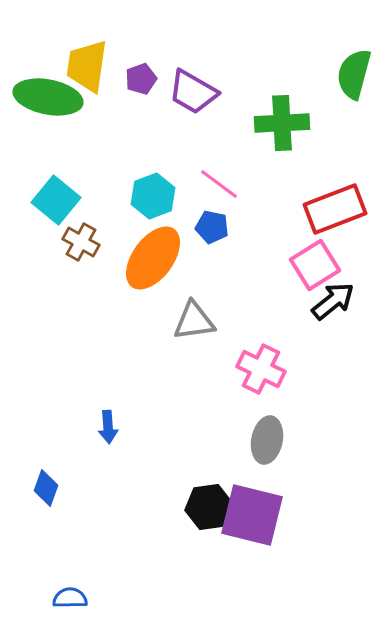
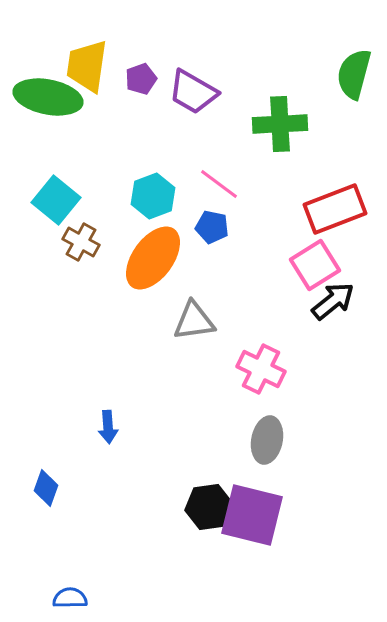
green cross: moved 2 px left, 1 px down
